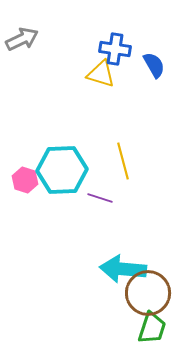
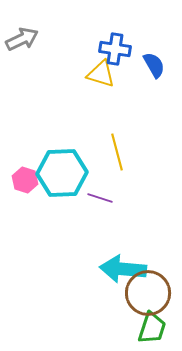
yellow line: moved 6 px left, 9 px up
cyan hexagon: moved 3 px down
